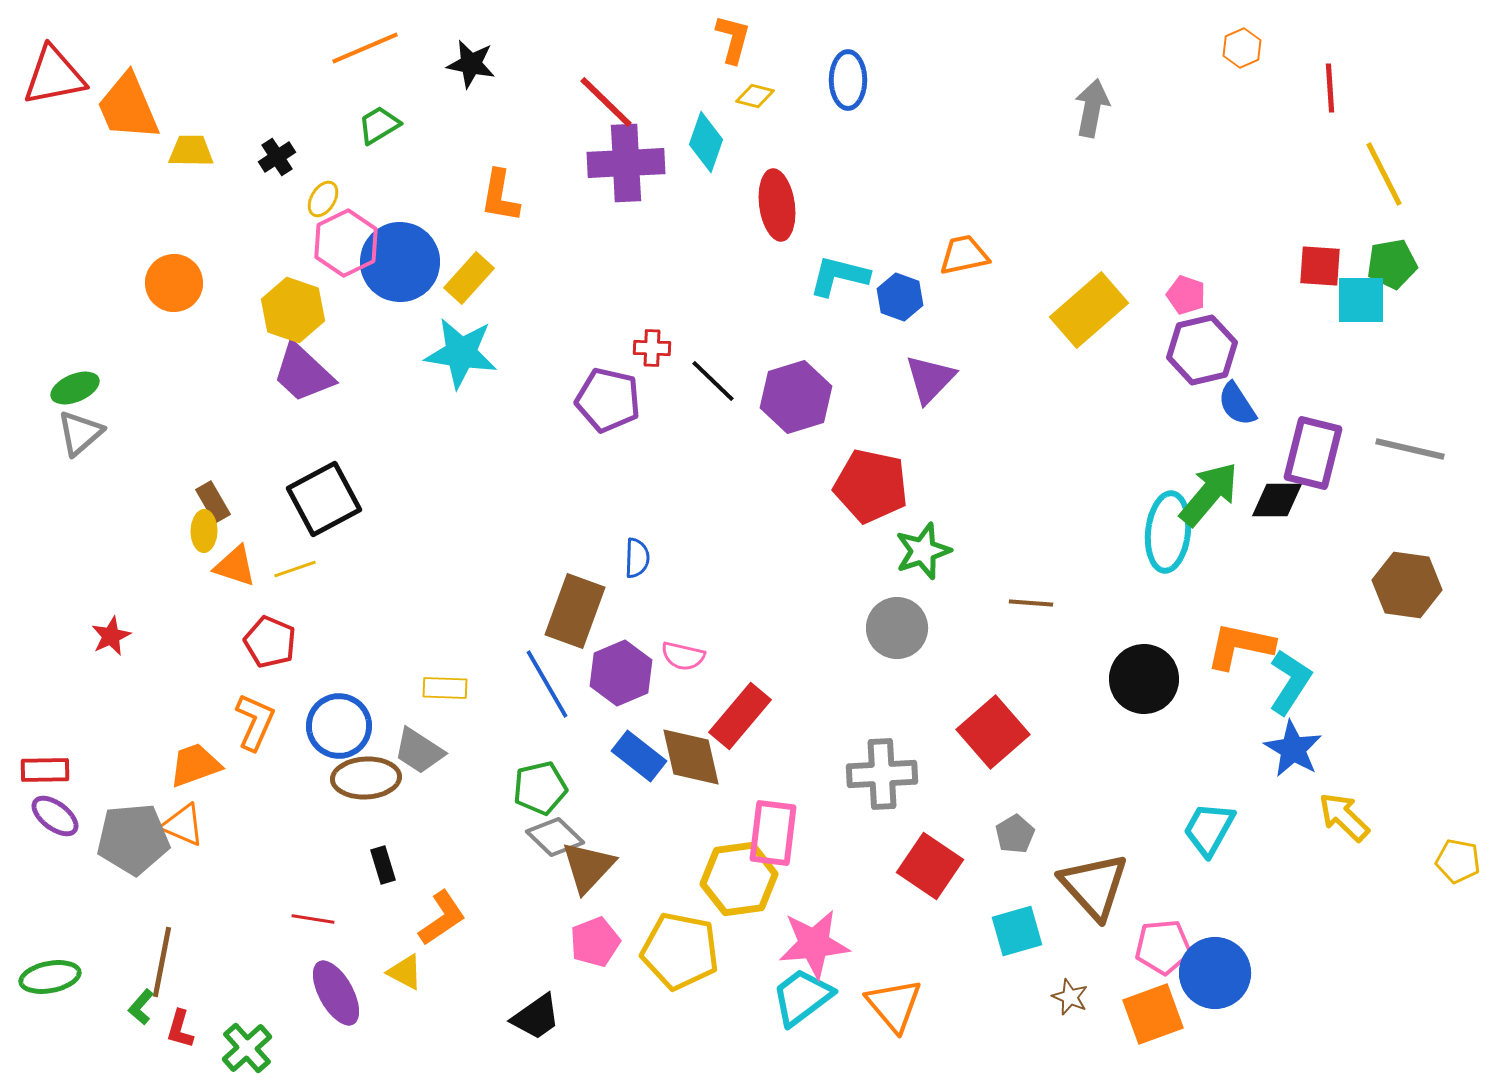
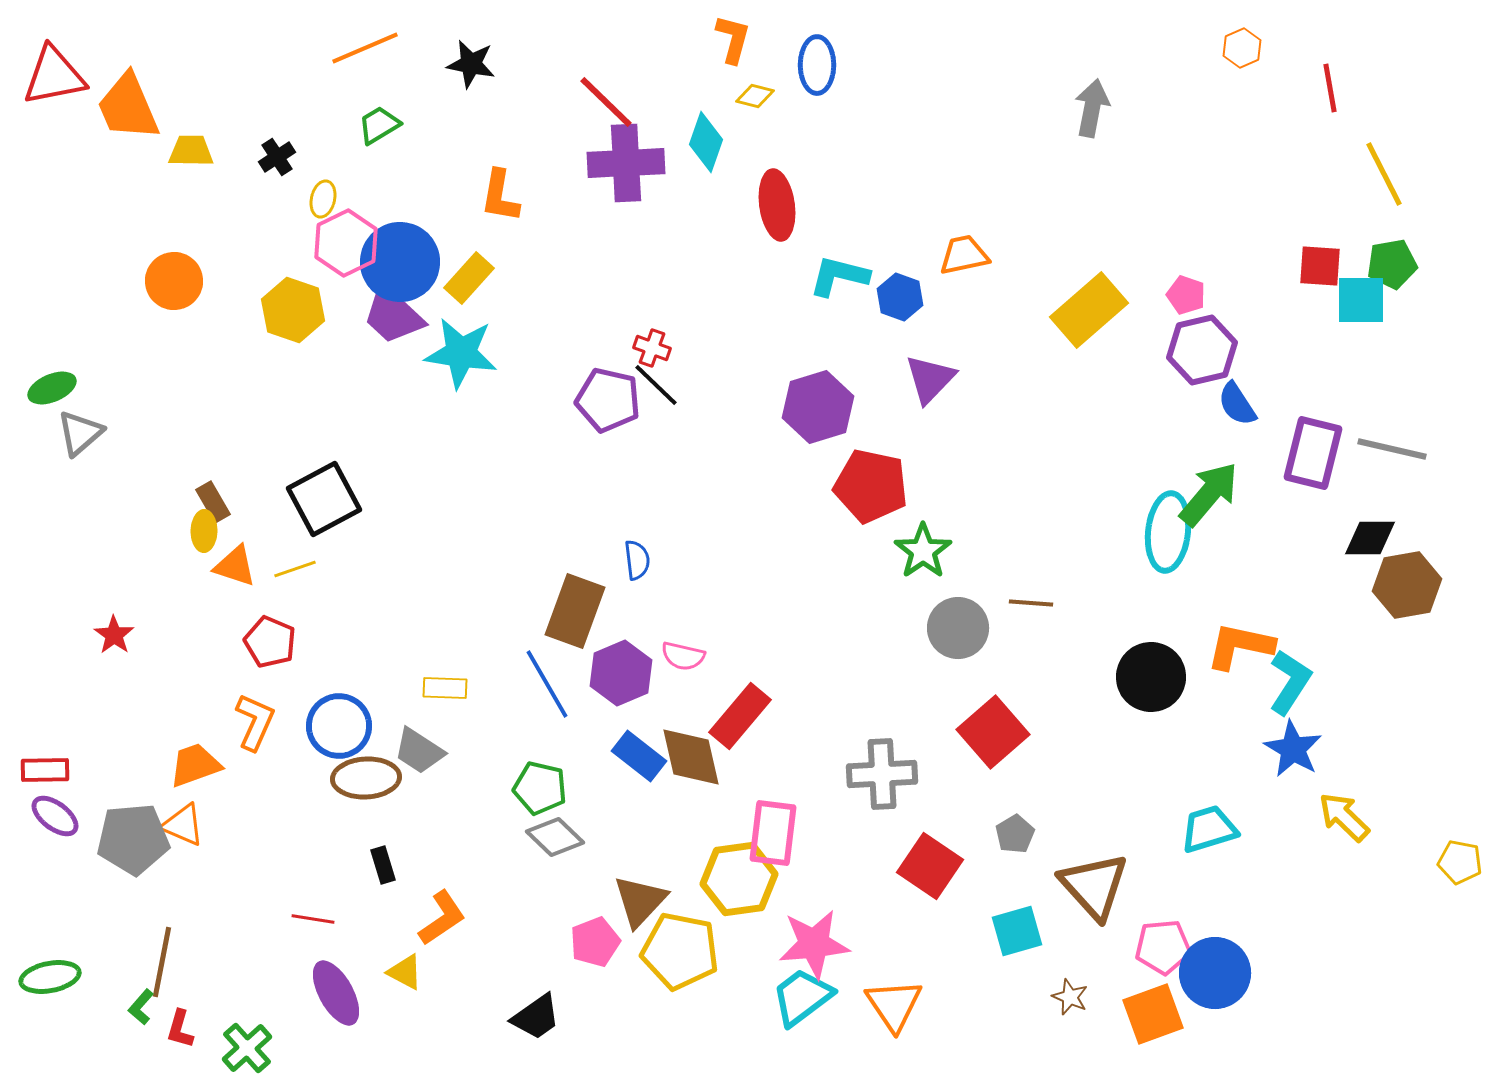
blue ellipse at (848, 80): moved 31 px left, 15 px up
red line at (1330, 88): rotated 6 degrees counterclockwise
yellow ellipse at (323, 199): rotated 18 degrees counterclockwise
orange circle at (174, 283): moved 2 px up
red cross at (652, 348): rotated 18 degrees clockwise
purple trapezoid at (303, 373): moved 90 px right, 58 px up
black line at (713, 381): moved 57 px left, 4 px down
green ellipse at (75, 388): moved 23 px left
purple hexagon at (796, 397): moved 22 px right, 10 px down
gray line at (1410, 449): moved 18 px left
black diamond at (1277, 500): moved 93 px right, 38 px down
green star at (923, 551): rotated 16 degrees counterclockwise
blue semicircle at (637, 558): moved 2 px down; rotated 9 degrees counterclockwise
brown hexagon at (1407, 585): rotated 18 degrees counterclockwise
gray circle at (897, 628): moved 61 px right
red star at (111, 636): moved 3 px right, 1 px up; rotated 12 degrees counterclockwise
black circle at (1144, 679): moved 7 px right, 2 px up
green pentagon at (540, 788): rotated 26 degrees clockwise
cyan trapezoid at (1209, 829): rotated 44 degrees clockwise
yellow pentagon at (1458, 861): moved 2 px right, 1 px down
brown triangle at (588, 867): moved 52 px right, 34 px down
orange triangle at (894, 1005): rotated 6 degrees clockwise
